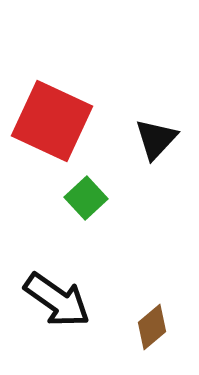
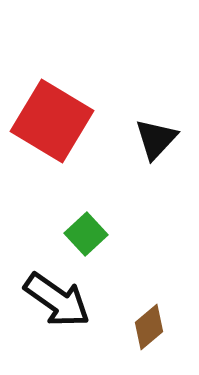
red square: rotated 6 degrees clockwise
green square: moved 36 px down
brown diamond: moved 3 px left
